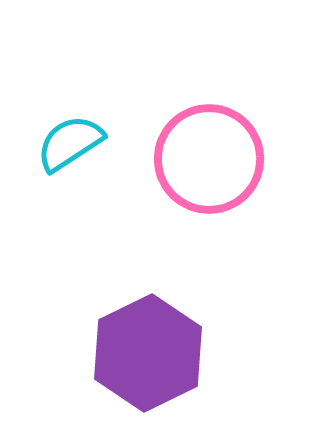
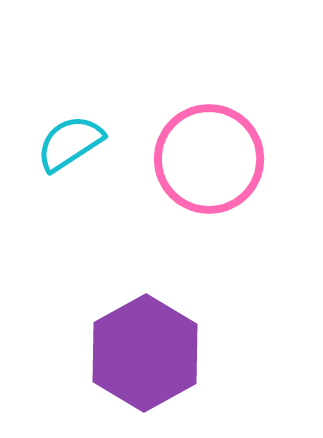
purple hexagon: moved 3 px left; rotated 3 degrees counterclockwise
